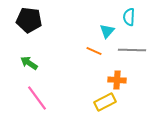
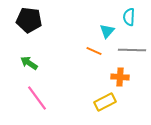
orange cross: moved 3 px right, 3 px up
